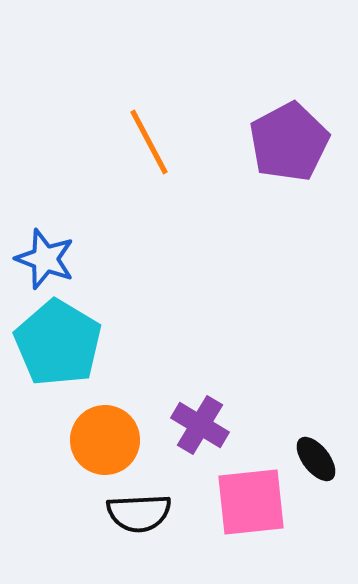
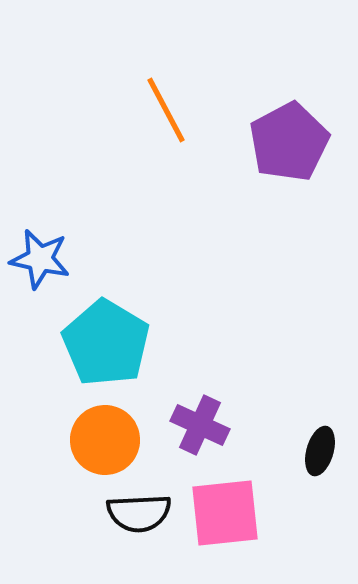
orange line: moved 17 px right, 32 px up
blue star: moved 5 px left; rotated 8 degrees counterclockwise
cyan pentagon: moved 48 px right
purple cross: rotated 6 degrees counterclockwise
black ellipse: moved 4 px right, 8 px up; rotated 54 degrees clockwise
pink square: moved 26 px left, 11 px down
